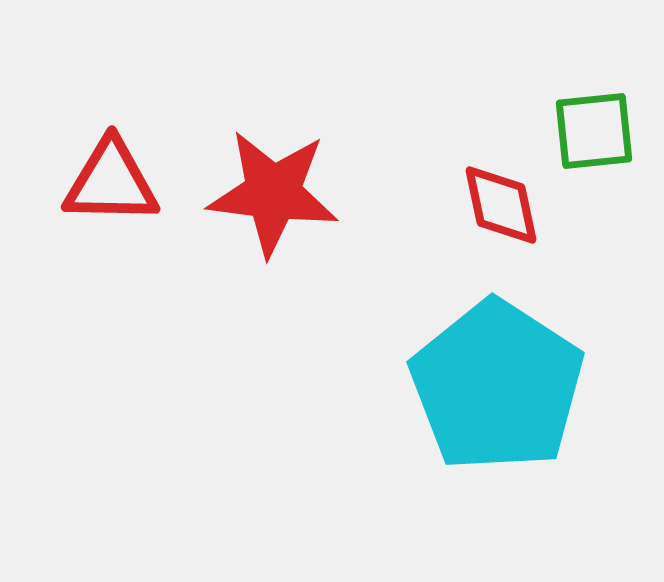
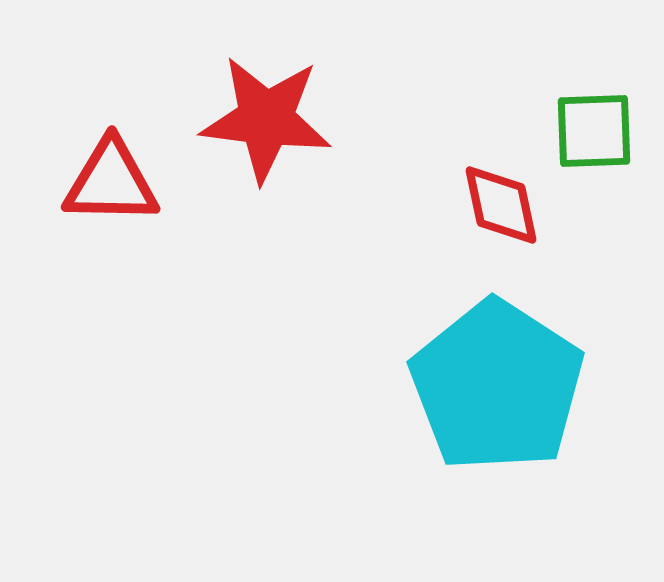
green square: rotated 4 degrees clockwise
red star: moved 7 px left, 74 px up
